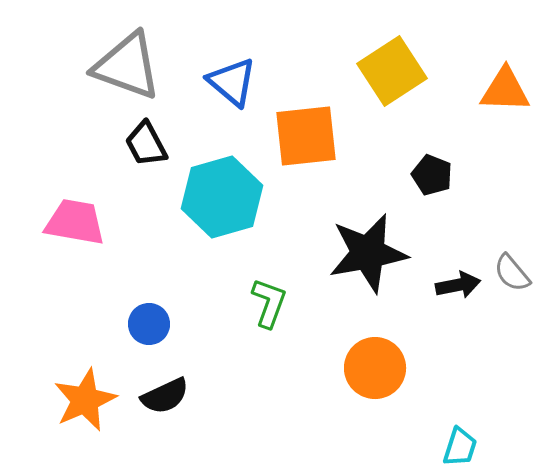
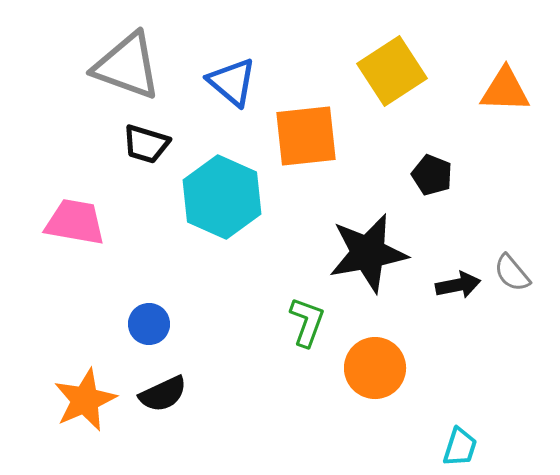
black trapezoid: rotated 45 degrees counterclockwise
cyan hexagon: rotated 20 degrees counterclockwise
green L-shape: moved 38 px right, 19 px down
black semicircle: moved 2 px left, 2 px up
